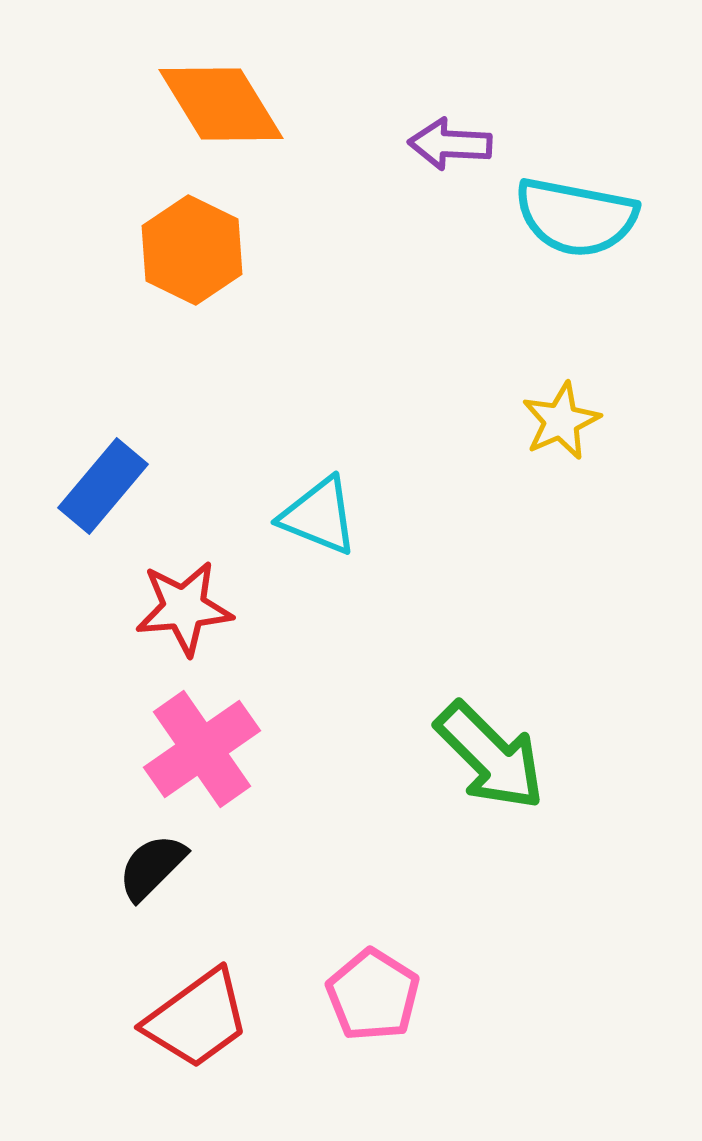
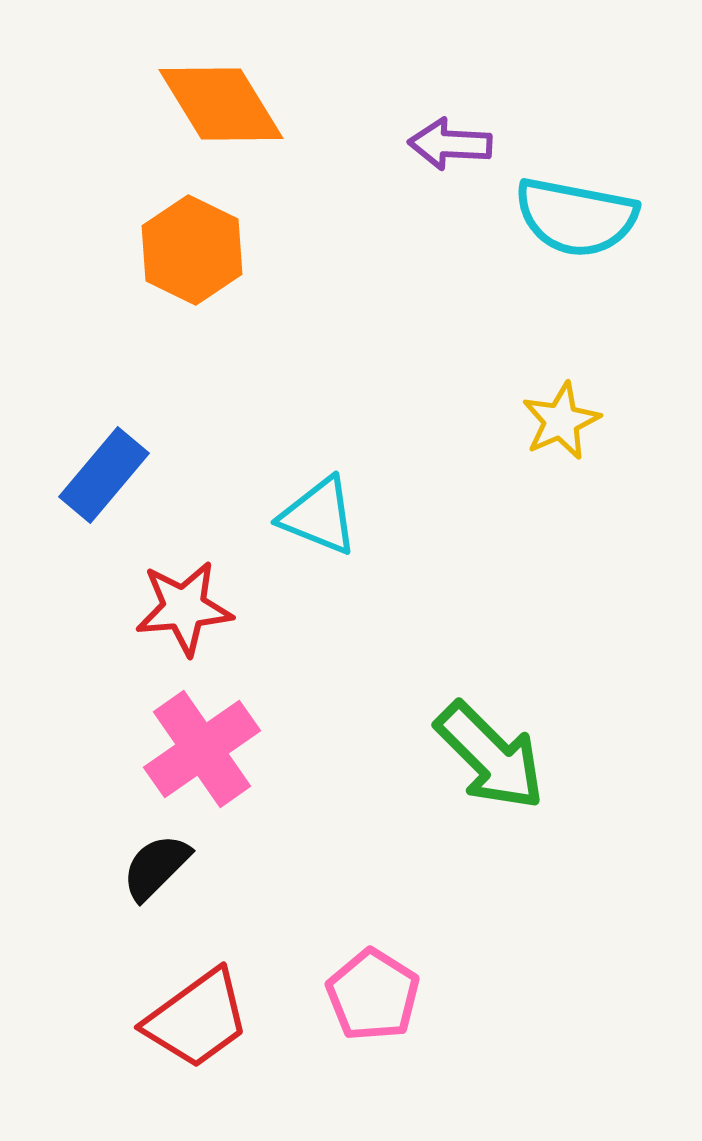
blue rectangle: moved 1 px right, 11 px up
black semicircle: moved 4 px right
